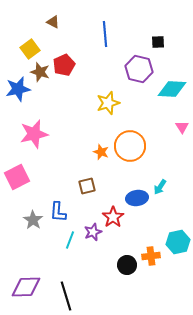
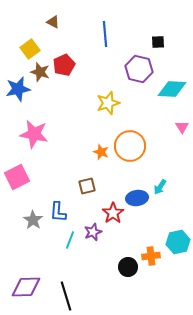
pink star: rotated 24 degrees clockwise
red star: moved 4 px up
black circle: moved 1 px right, 2 px down
